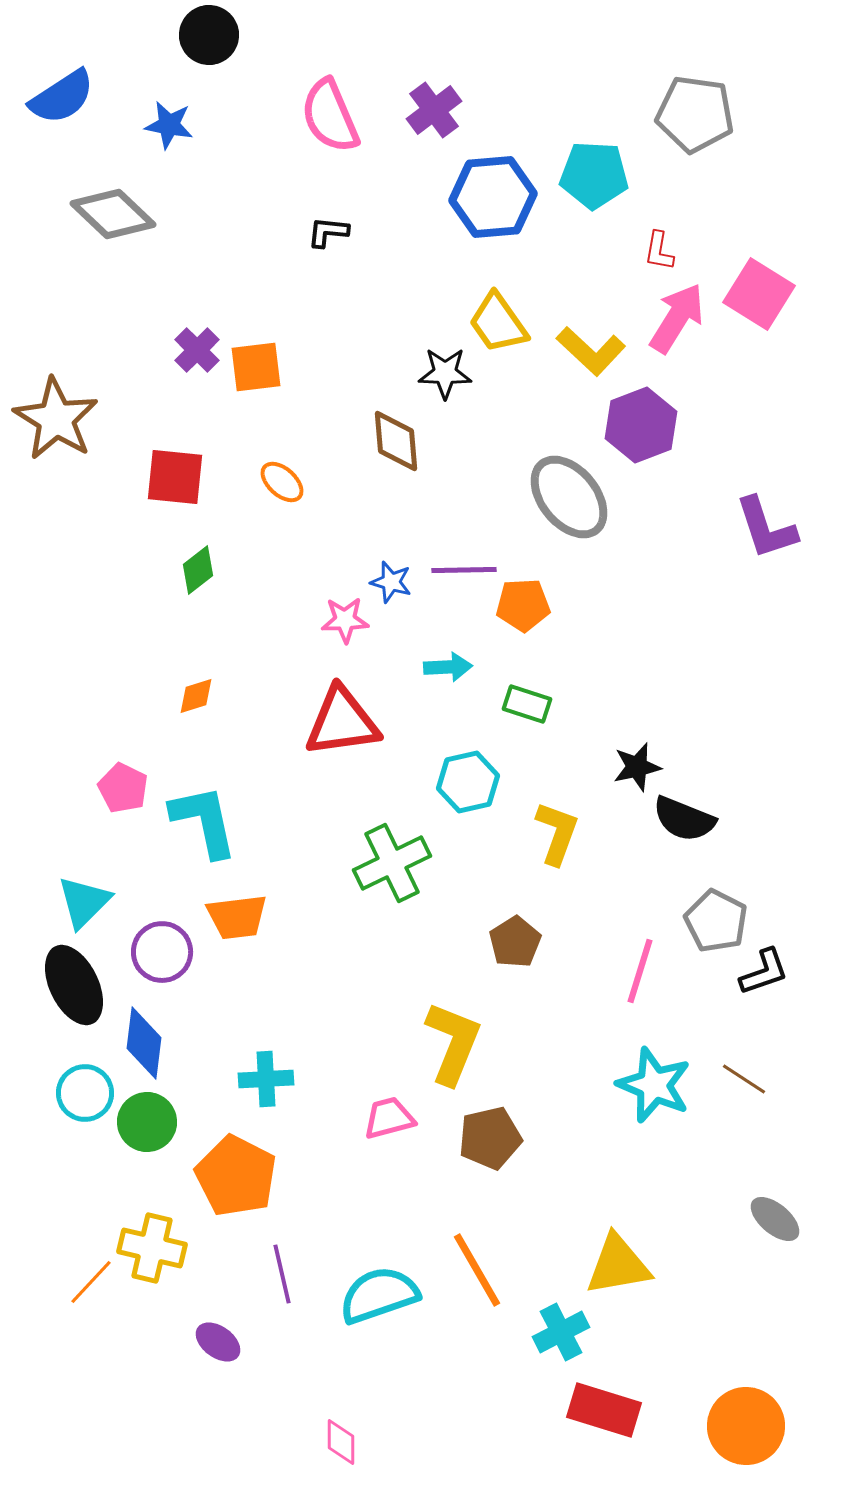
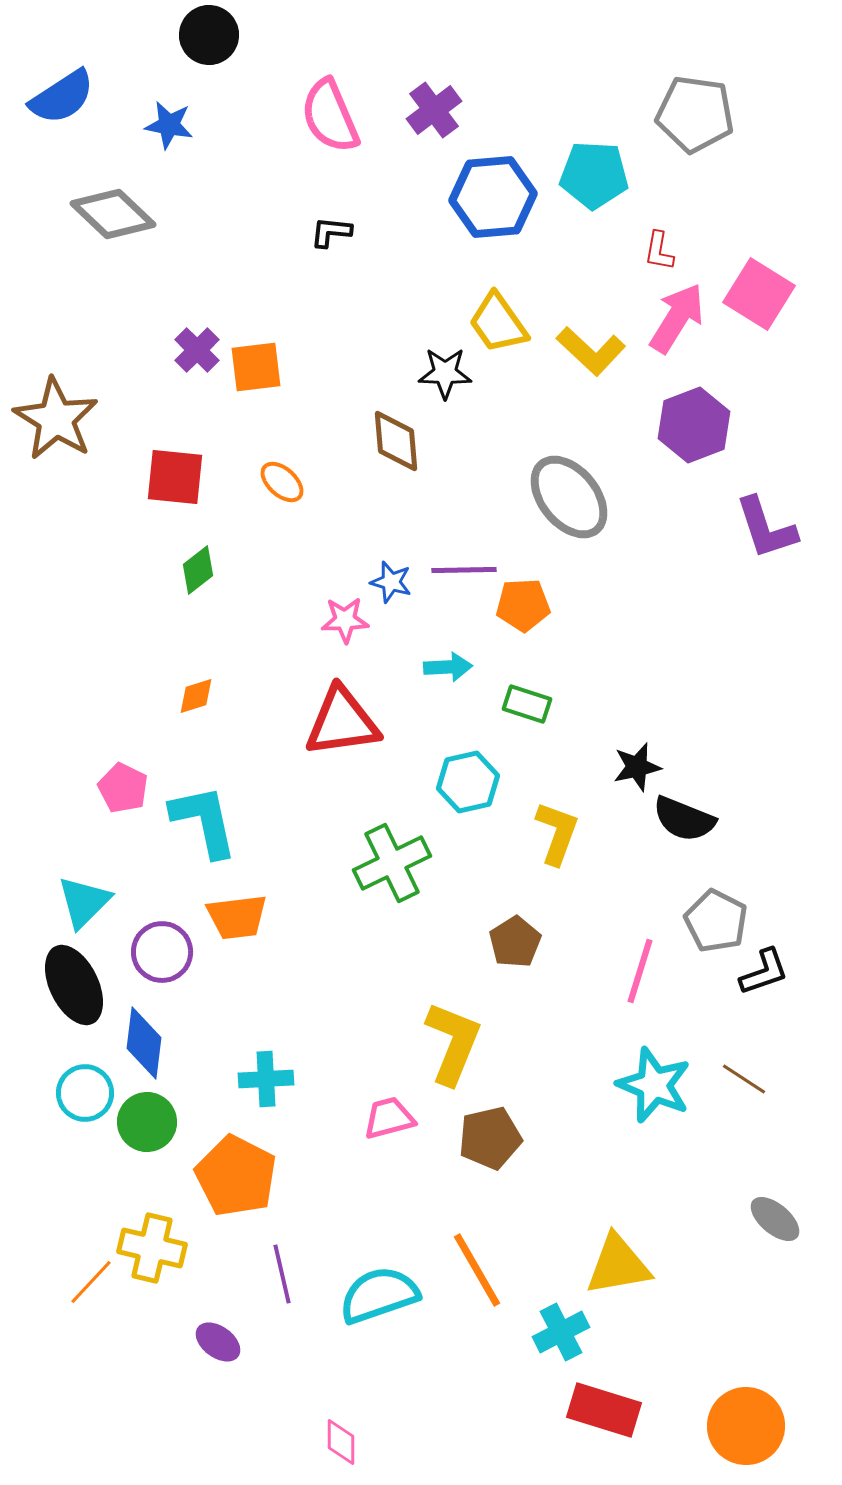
black L-shape at (328, 232): moved 3 px right
purple hexagon at (641, 425): moved 53 px right
